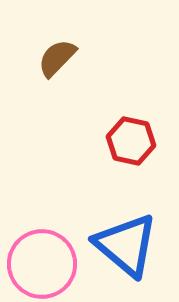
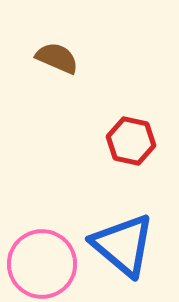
brown semicircle: rotated 69 degrees clockwise
blue triangle: moved 3 px left
